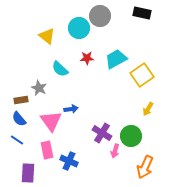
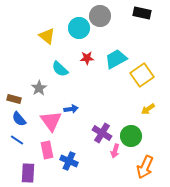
gray star: rotated 14 degrees clockwise
brown rectangle: moved 7 px left, 1 px up; rotated 24 degrees clockwise
yellow arrow: rotated 24 degrees clockwise
